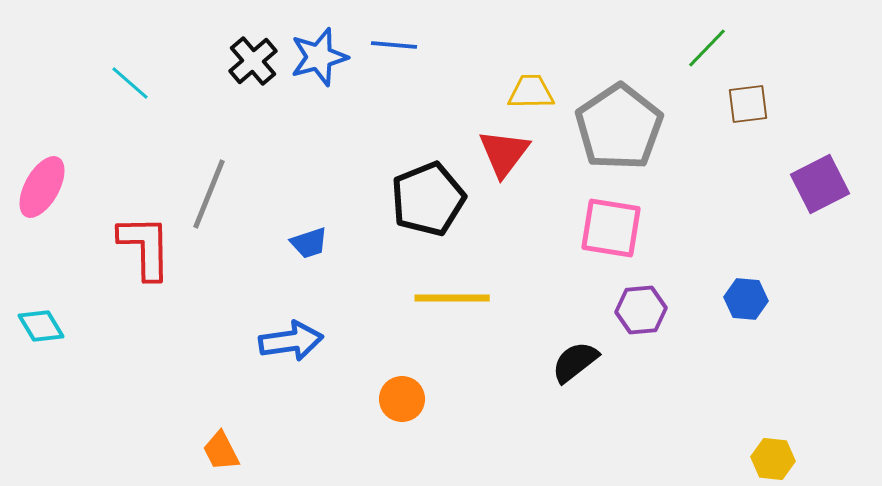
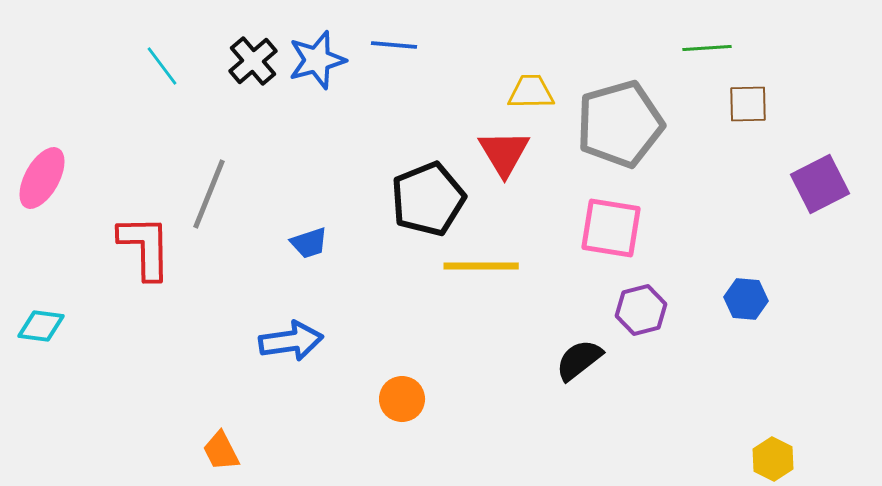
green line: rotated 42 degrees clockwise
blue star: moved 2 px left, 3 px down
cyan line: moved 32 px right, 17 px up; rotated 12 degrees clockwise
brown square: rotated 6 degrees clockwise
gray pentagon: moved 1 px right, 3 px up; rotated 18 degrees clockwise
red triangle: rotated 8 degrees counterclockwise
pink ellipse: moved 9 px up
yellow line: moved 29 px right, 32 px up
purple hexagon: rotated 9 degrees counterclockwise
cyan diamond: rotated 51 degrees counterclockwise
black semicircle: moved 4 px right, 2 px up
yellow hexagon: rotated 21 degrees clockwise
